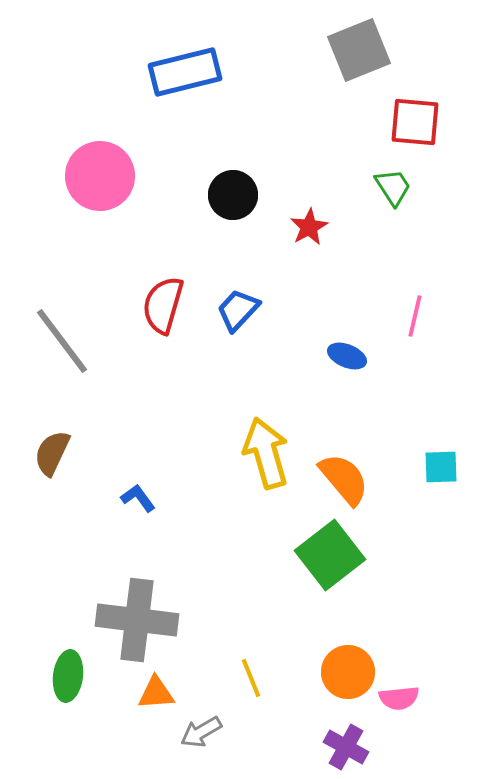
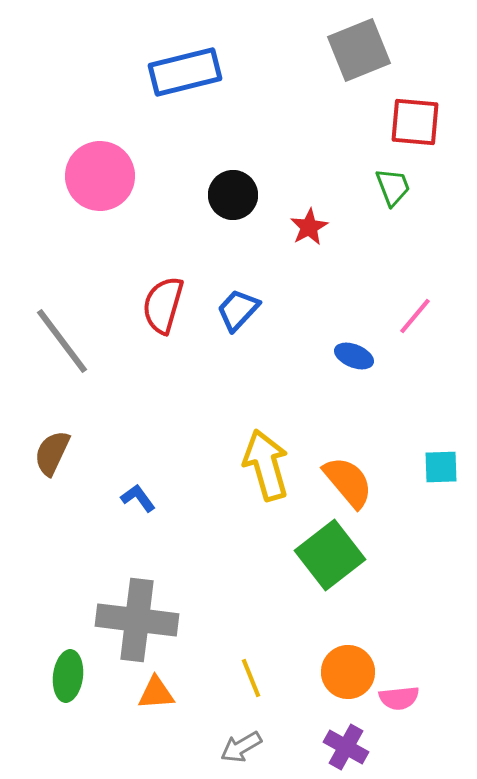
green trapezoid: rotated 12 degrees clockwise
pink line: rotated 27 degrees clockwise
blue ellipse: moved 7 px right
yellow arrow: moved 12 px down
orange semicircle: moved 4 px right, 3 px down
gray arrow: moved 40 px right, 15 px down
